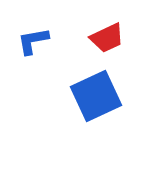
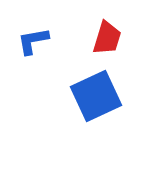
red trapezoid: rotated 48 degrees counterclockwise
